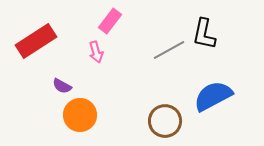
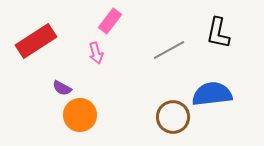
black L-shape: moved 14 px right, 1 px up
pink arrow: moved 1 px down
purple semicircle: moved 2 px down
blue semicircle: moved 1 px left, 2 px up; rotated 21 degrees clockwise
brown circle: moved 8 px right, 4 px up
